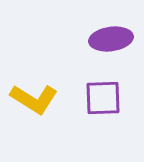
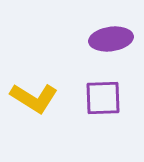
yellow L-shape: moved 1 px up
